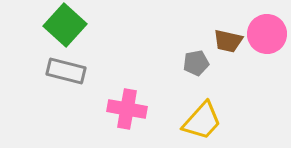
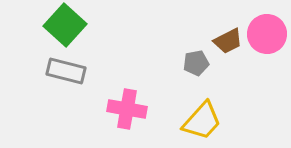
brown trapezoid: rotated 40 degrees counterclockwise
